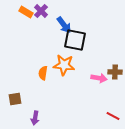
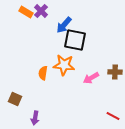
blue arrow: rotated 78 degrees clockwise
pink arrow: moved 8 px left; rotated 140 degrees clockwise
brown square: rotated 32 degrees clockwise
